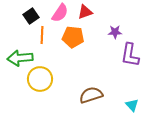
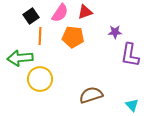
orange line: moved 2 px left, 1 px down
